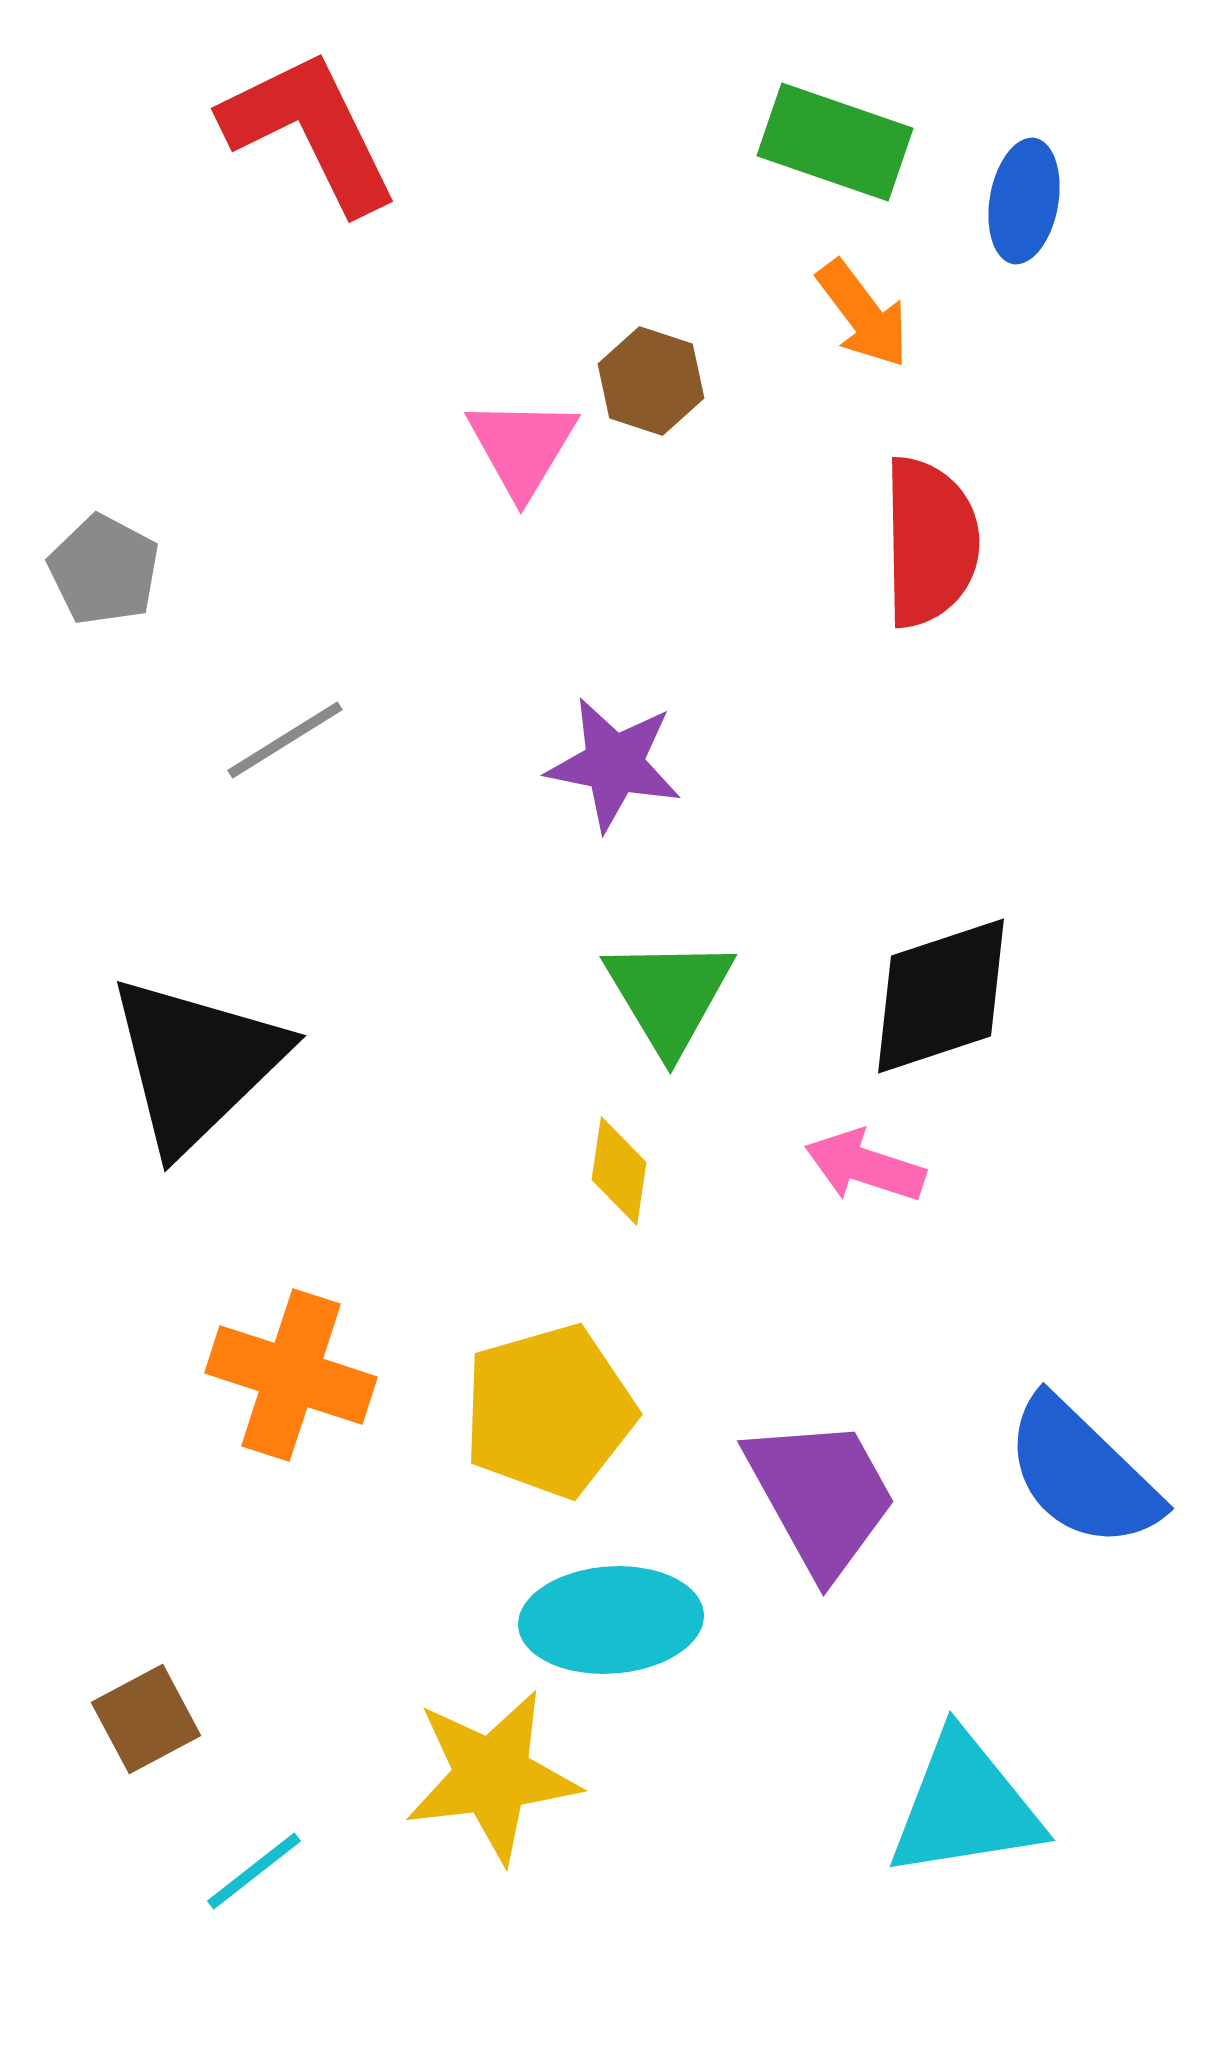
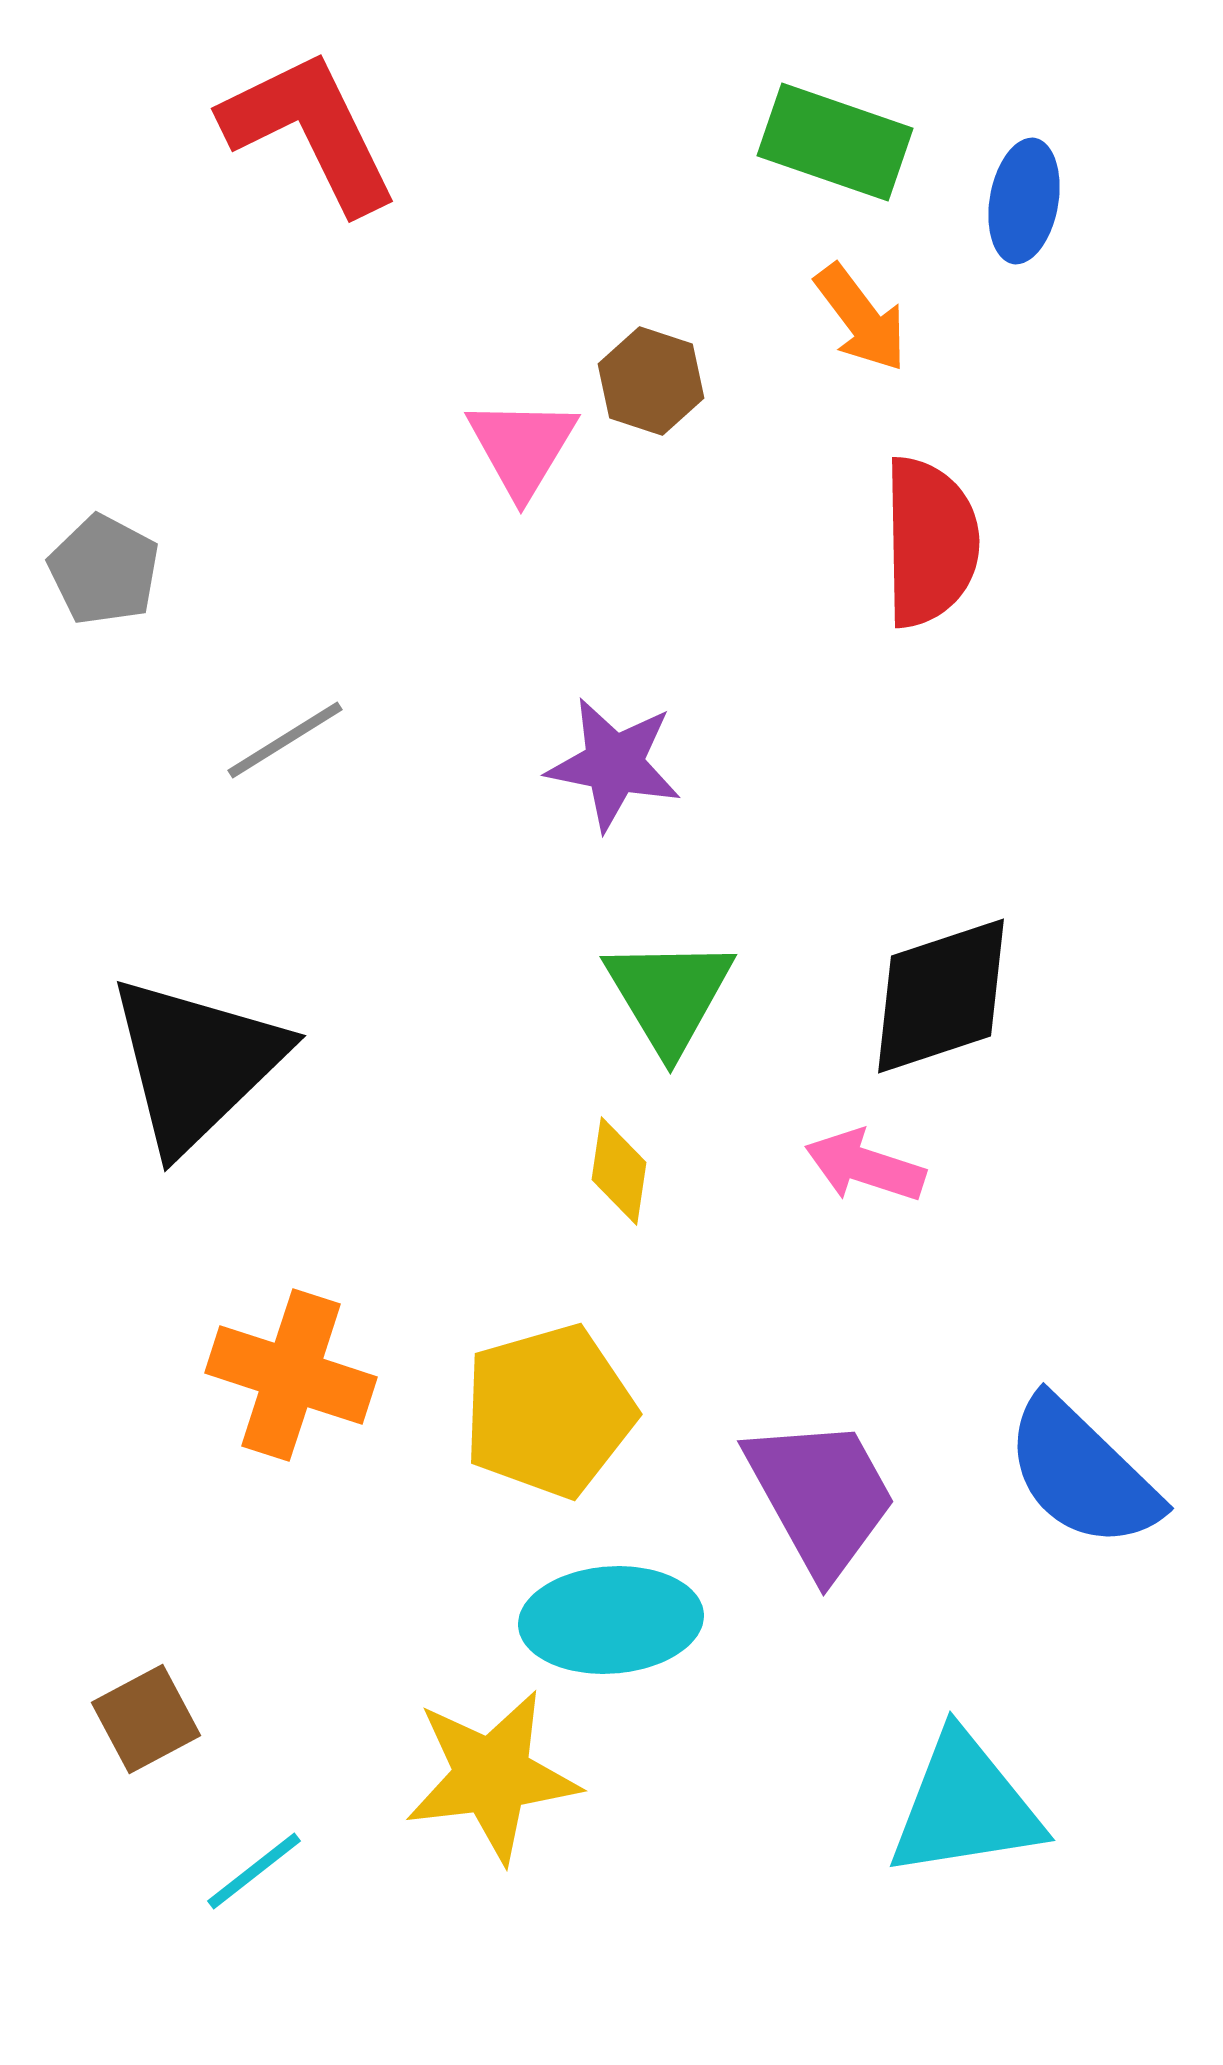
orange arrow: moved 2 px left, 4 px down
